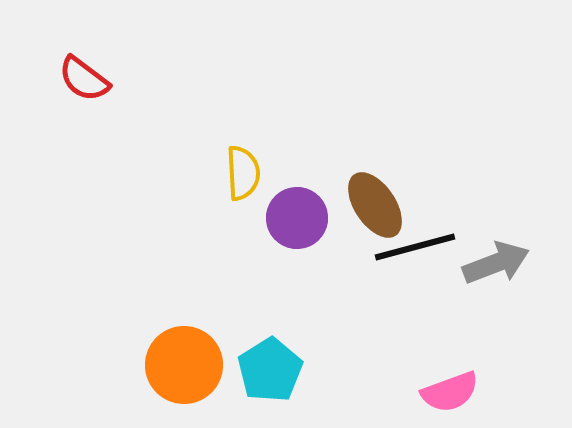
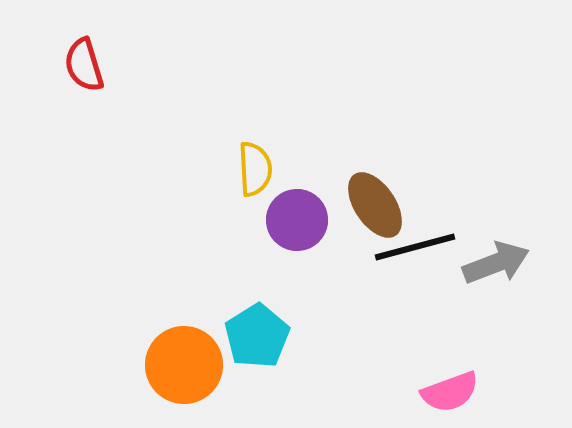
red semicircle: moved 14 px up; rotated 36 degrees clockwise
yellow semicircle: moved 12 px right, 4 px up
purple circle: moved 2 px down
cyan pentagon: moved 13 px left, 34 px up
